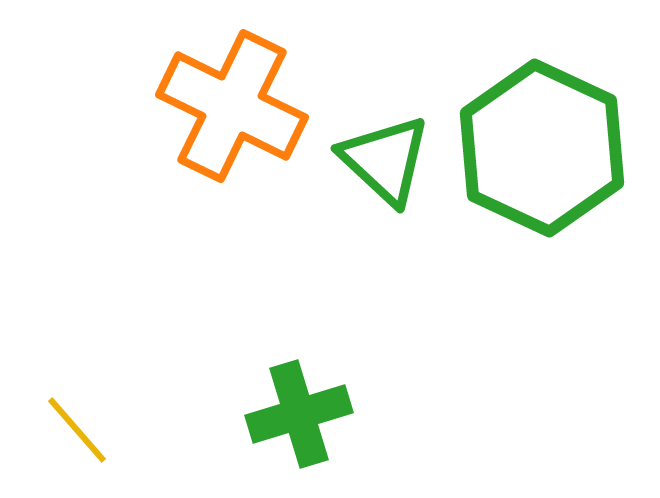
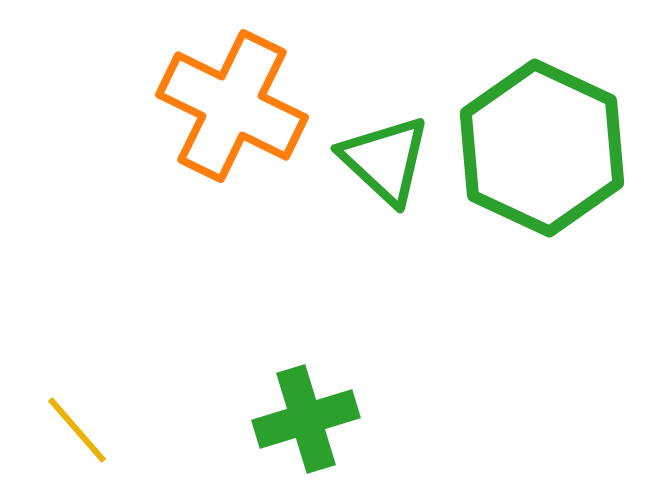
green cross: moved 7 px right, 5 px down
